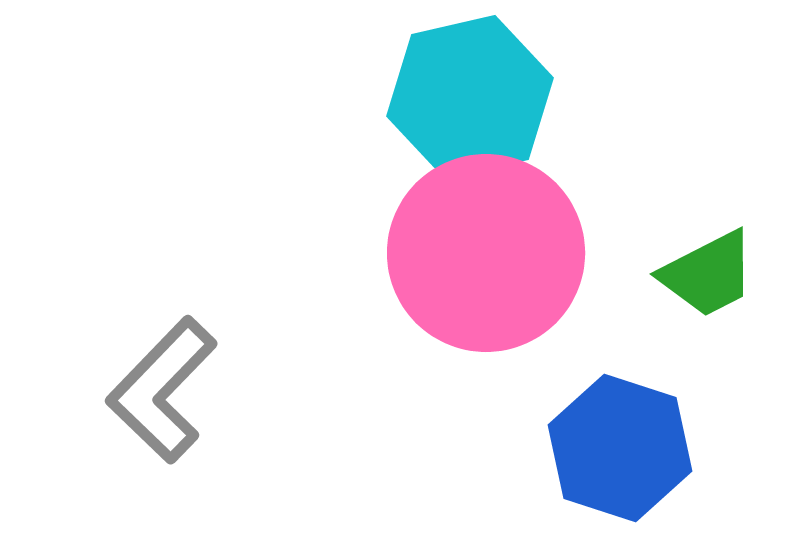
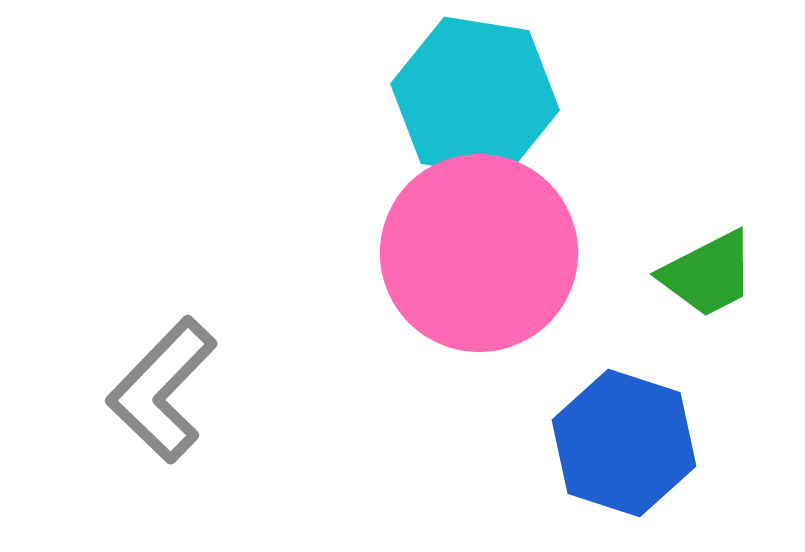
cyan hexagon: moved 5 px right; rotated 22 degrees clockwise
pink circle: moved 7 px left
blue hexagon: moved 4 px right, 5 px up
